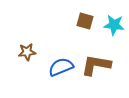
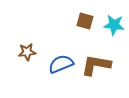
blue semicircle: moved 3 px up
